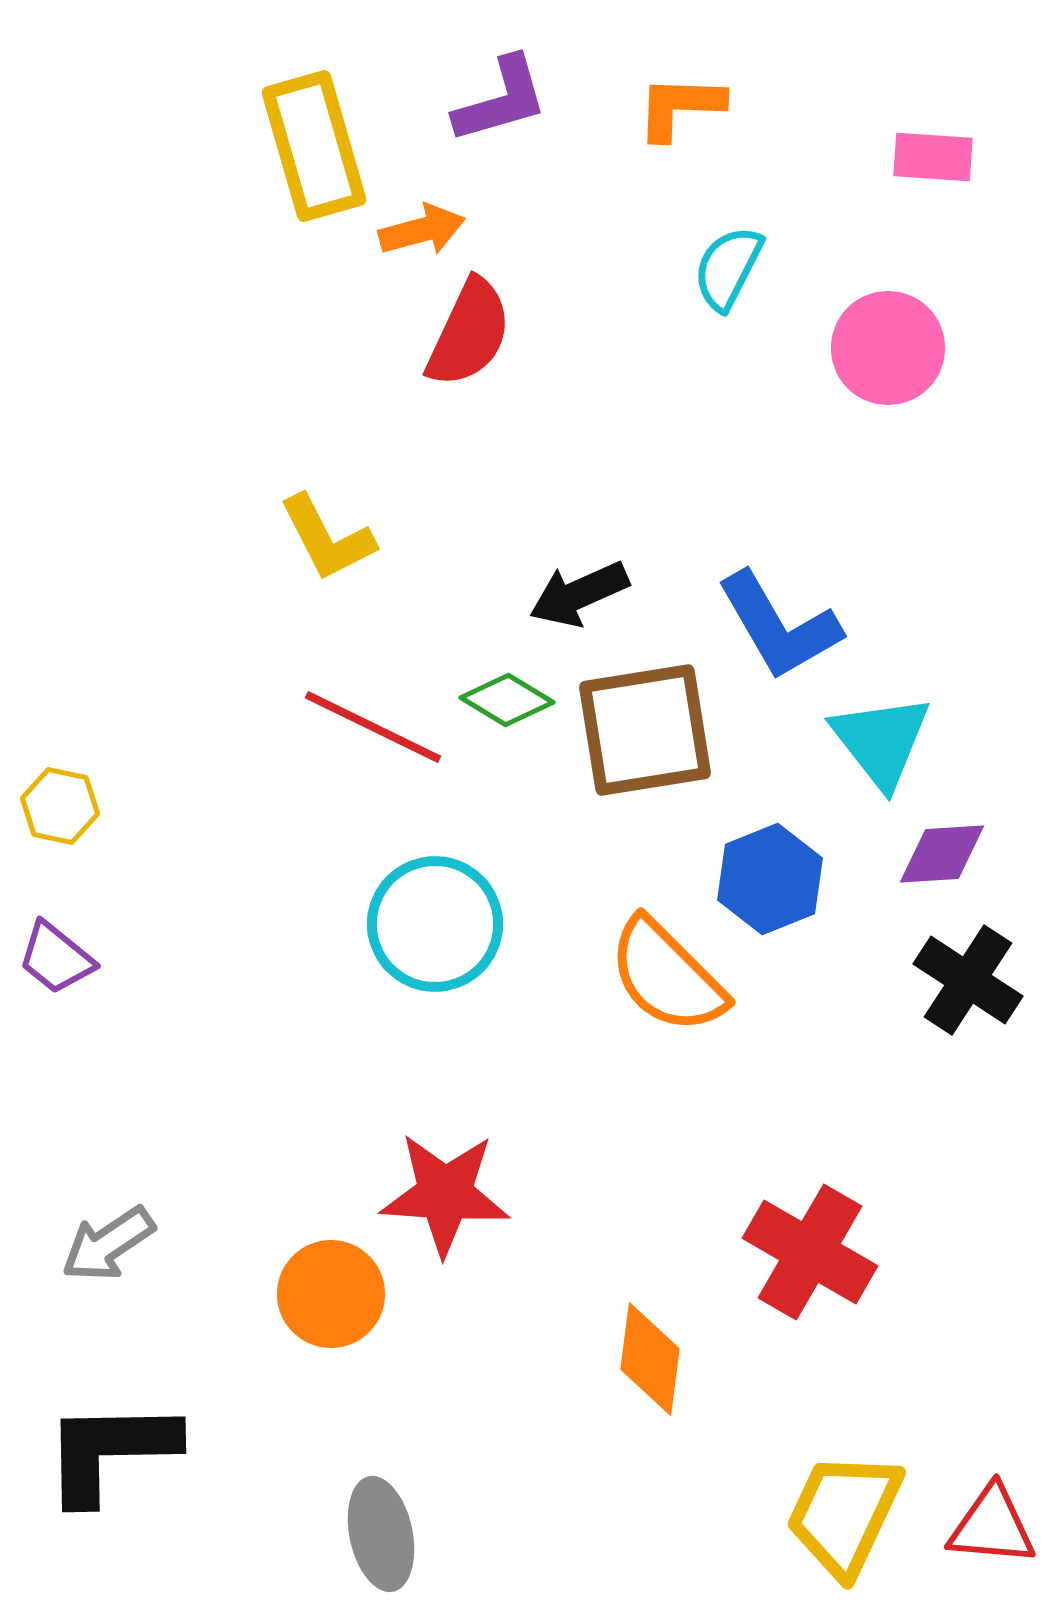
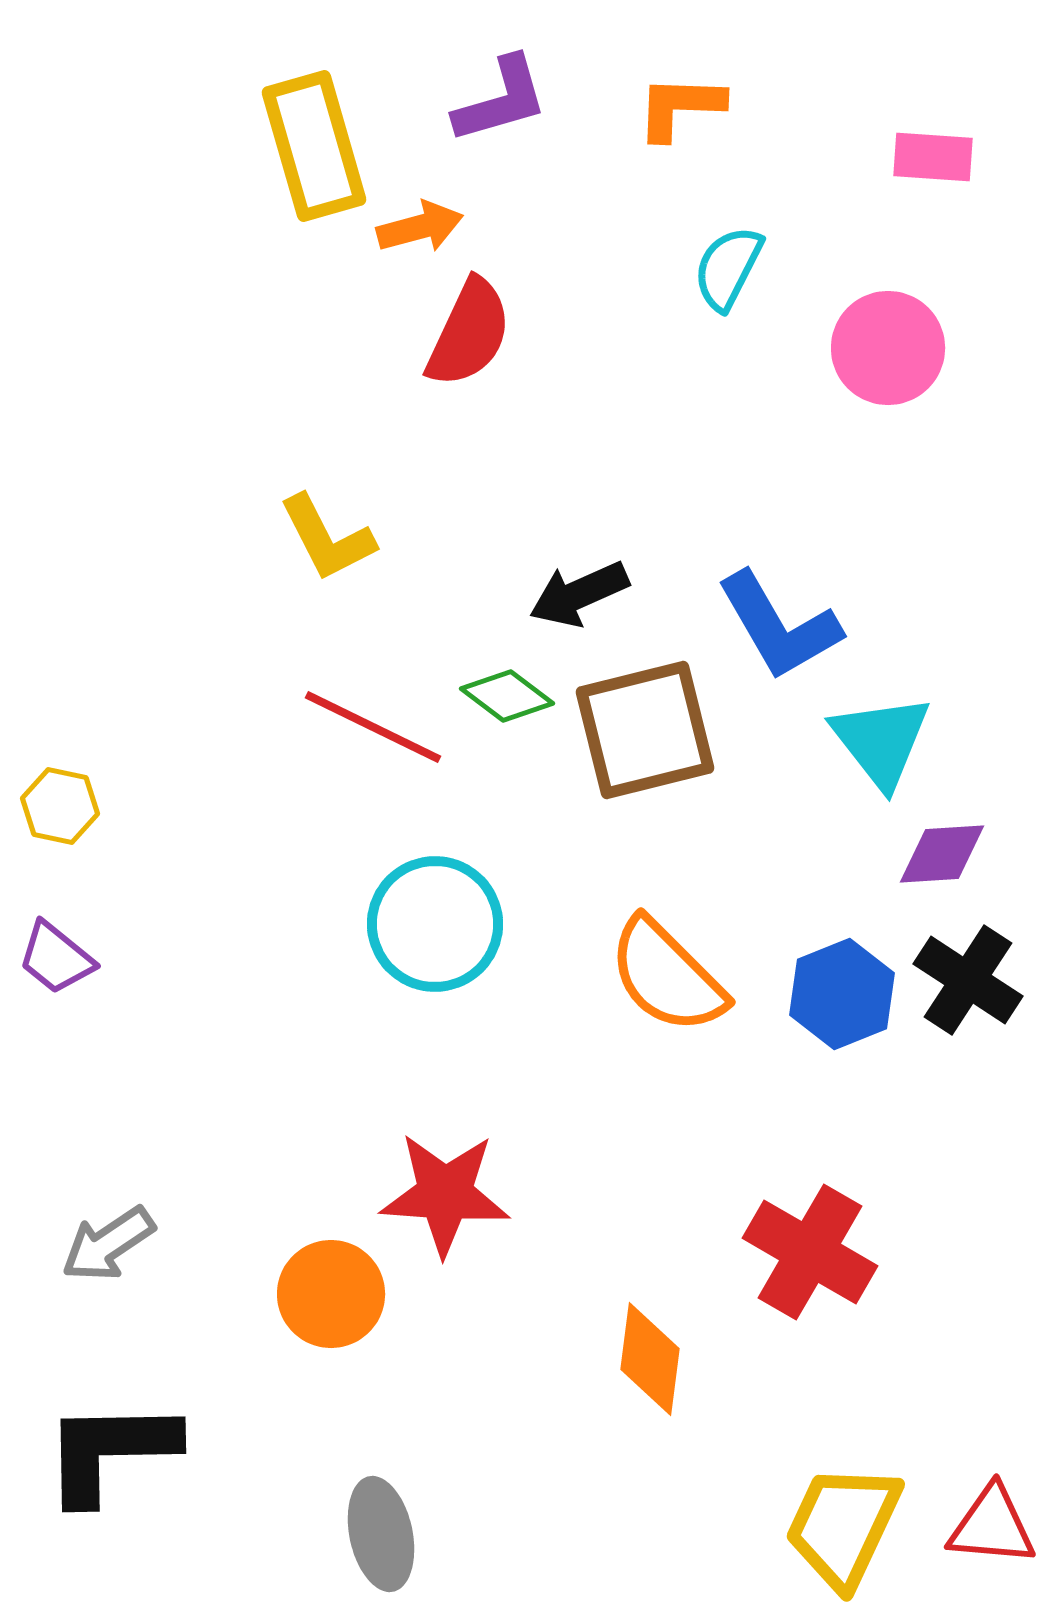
orange arrow: moved 2 px left, 3 px up
green diamond: moved 4 px up; rotated 6 degrees clockwise
brown square: rotated 5 degrees counterclockwise
blue hexagon: moved 72 px right, 115 px down
yellow trapezoid: moved 1 px left, 12 px down
